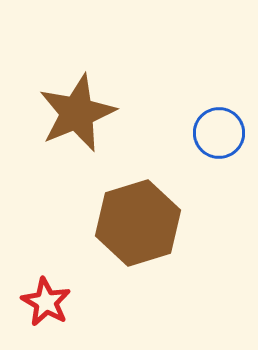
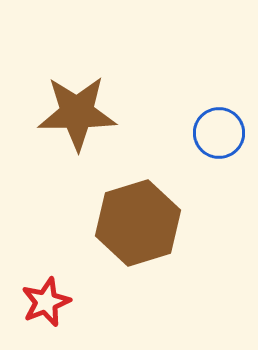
brown star: rotated 22 degrees clockwise
red star: rotated 21 degrees clockwise
